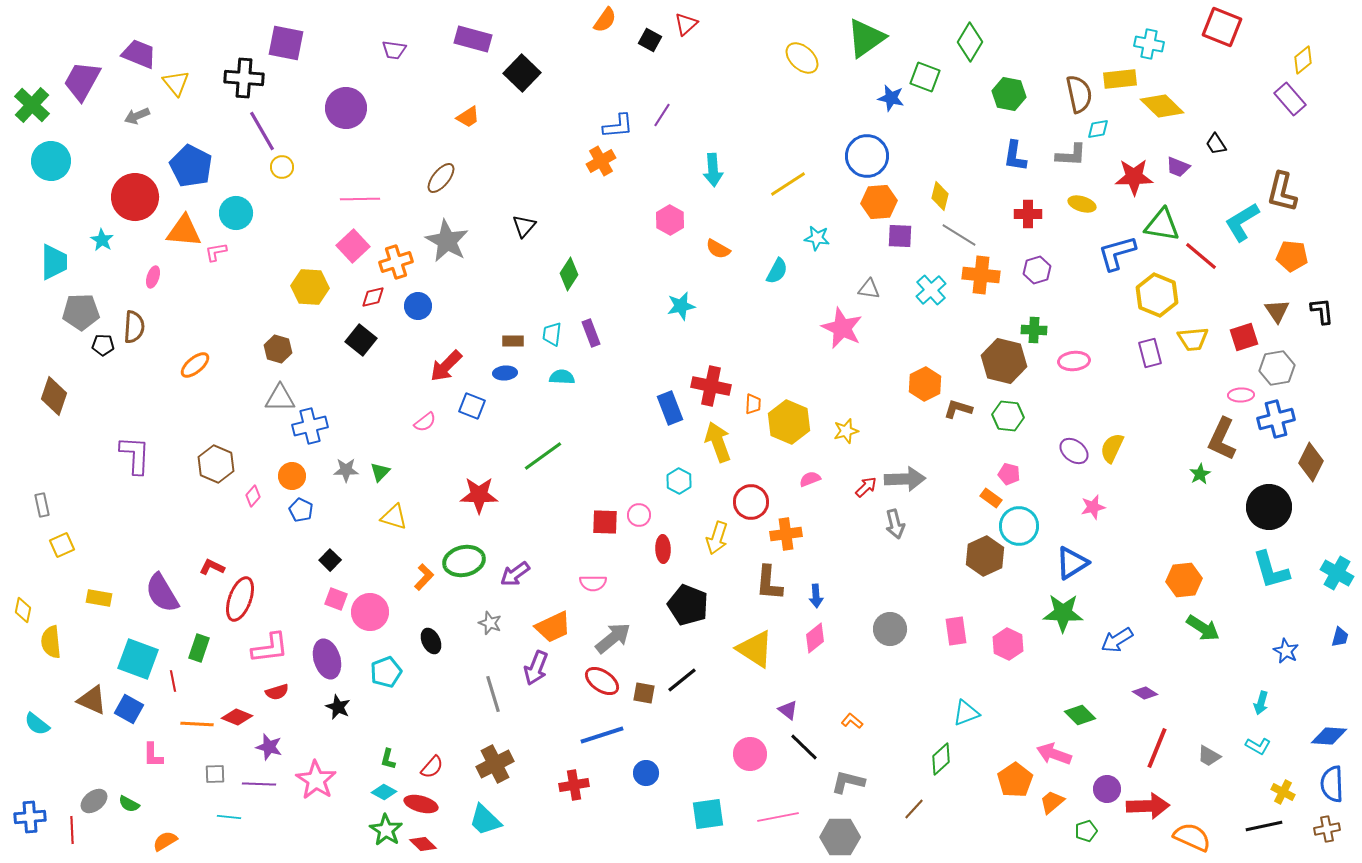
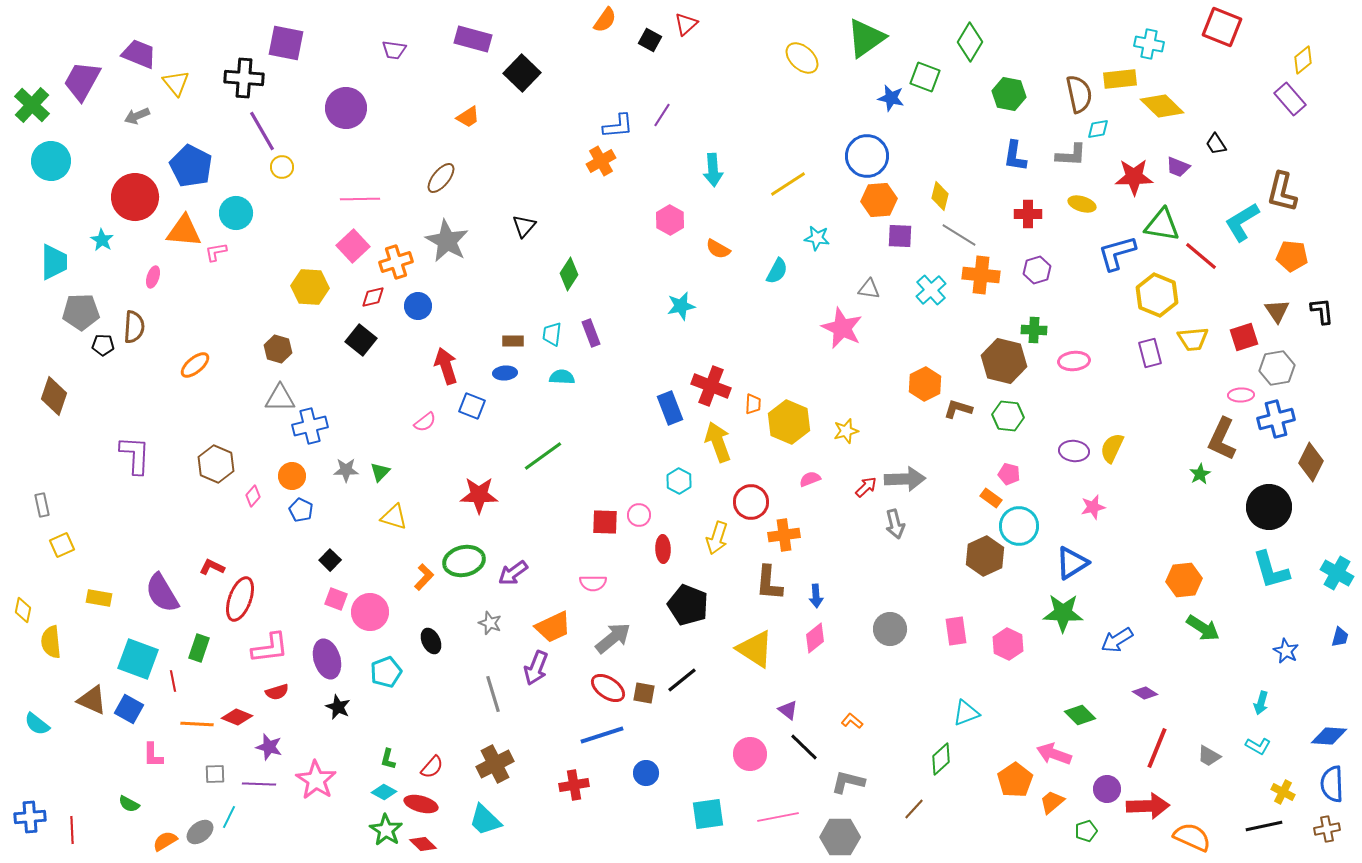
orange hexagon at (879, 202): moved 2 px up
red arrow at (446, 366): rotated 117 degrees clockwise
red cross at (711, 386): rotated 9 degrees clockwise
purple ellipse at (1074, 451): rotated 32 degrees counterclockwise
orange cross at (786, 534): moved 2 px left, 1 px down
purple arrow at (515, 574): moved 2 px left, 1 px up
red ellipse at (602, 681): moved 6 px right, 7 px down
gray ellipse at (94, 801): moved 106 px right, 31 px down
cyan line at (229, 817): rotated 70 degrees counterclockwise
